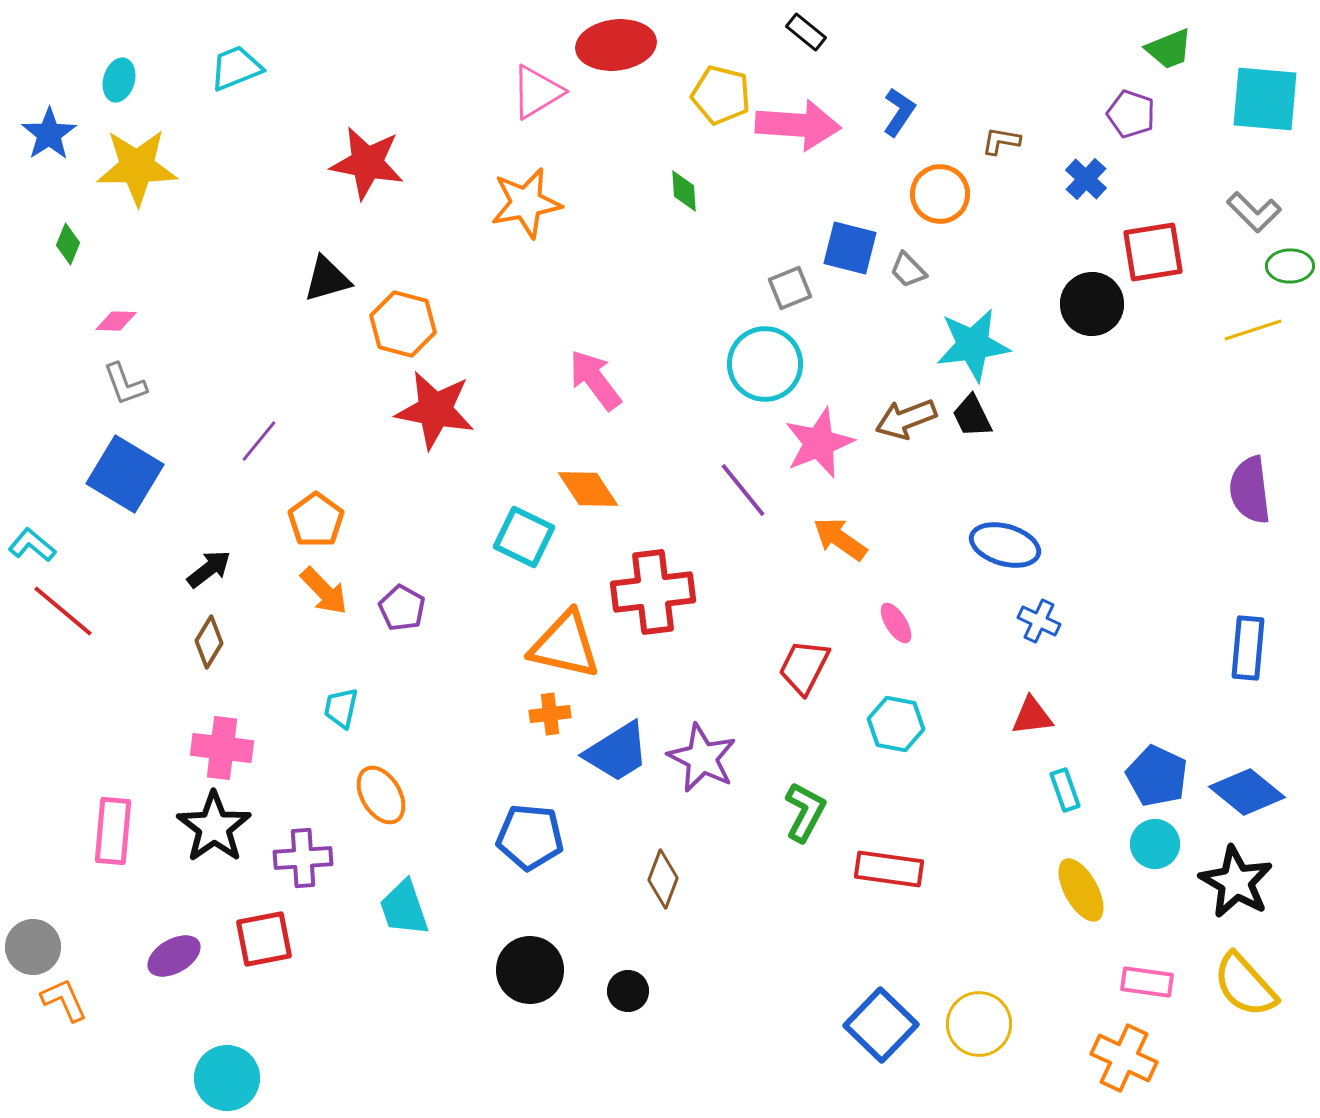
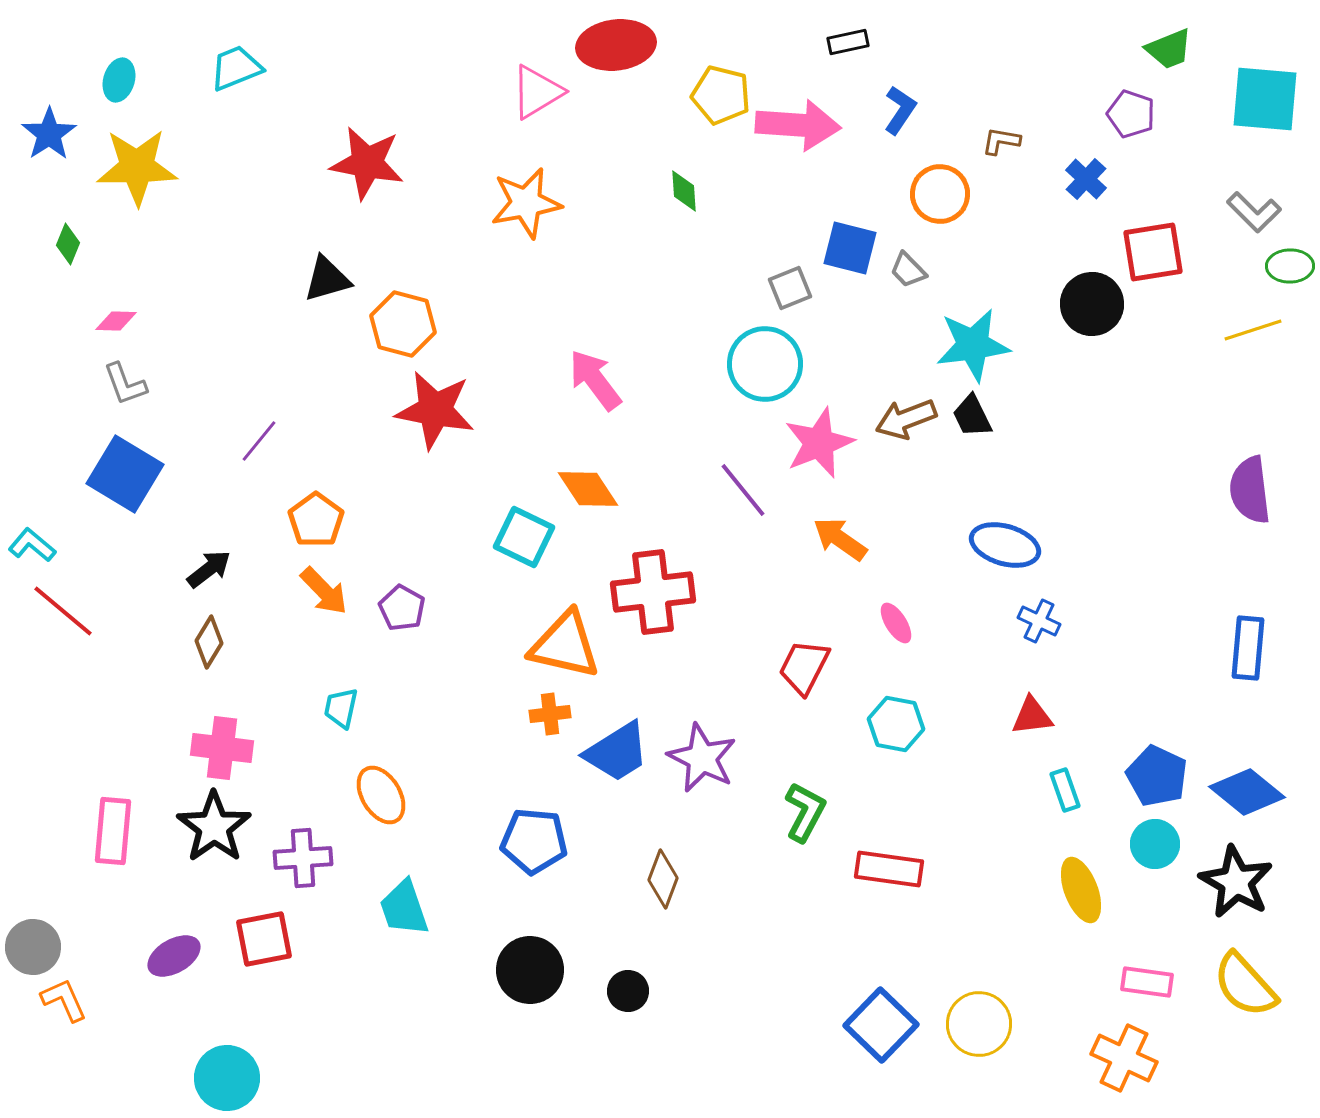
black rectangle at (806, 32): moved 42 px right, 10 px down; rotated 51 degrees counterclockwise
blue L-shape at (899, 112): moved 1 px right, 2 px up
blue pentagon at (530, 837): moved 4 px right, 4 px down
yellow ellipse at (1081, 890): rotated 8 degrees clockwise
